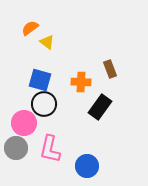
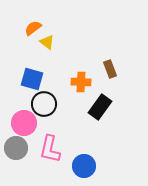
orange semicircle: moved 3 px right
blue square: moved 8 px left, 1 px up
blue circle: moved 3 px left
